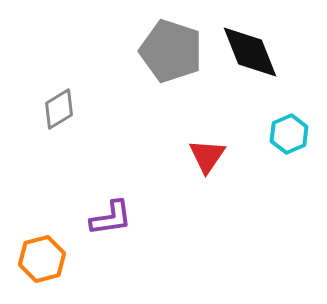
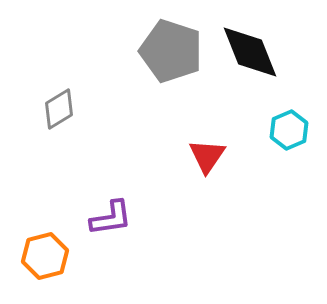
cyan hexagon: moved 4 px up
orange hexagon: moved 3 px right, 3 px up
